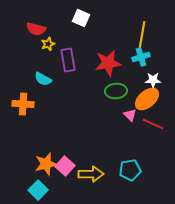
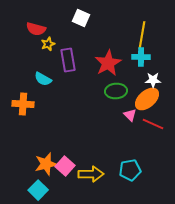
cyan cross: rotated 18 degrees clockwise
red star: rotated 20 degrees counterclockwise
